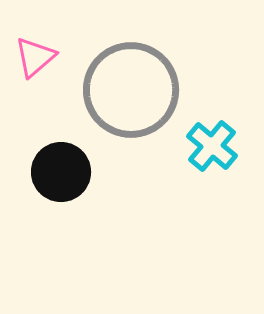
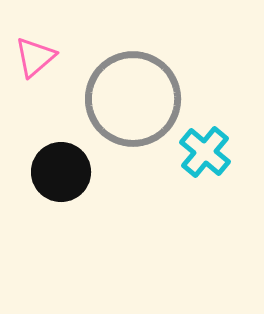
gray circle: moved 2 px right, 9 px down
cyan cross: moved 7 px left, 6 px down
